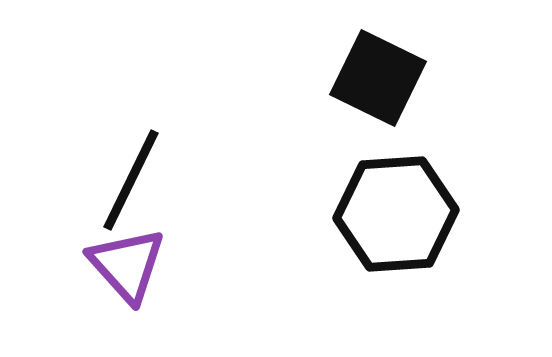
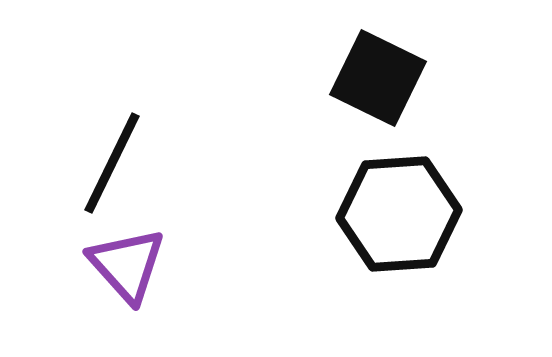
black line: moved 19 px left, 17 px up
black hexagon: moved 3 px right
